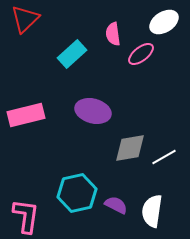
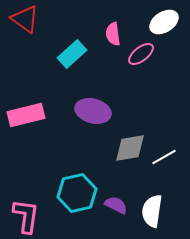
red triangle: rotated 40 degrees counterclockwise
